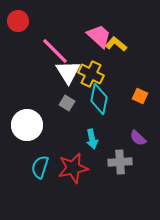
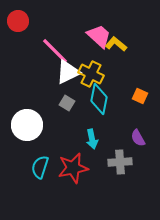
white triangle: rotated 36 degrees clockwise
purple semicircle: rotated 18 degrees clockwise
